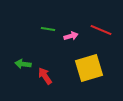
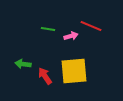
red line: moved 10 px left, 4 px up
yellow square: moved 15 px left, 3 px down; rotated 12 degrees clockwise
